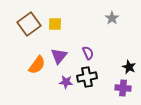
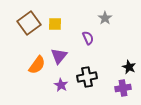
gray star: moved 7 px left
brown square: moved 1 px up
purple semicircle: moved 15 px up
purple star: moved 5 px left, 3 px down; rotated 24 degrees clockwise
purple cross: rotated 14 degrees counterclockwise
